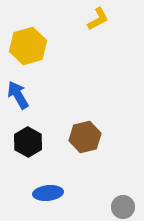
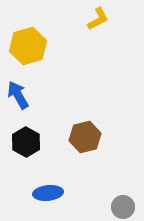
black hexagon: moved 2 px left
